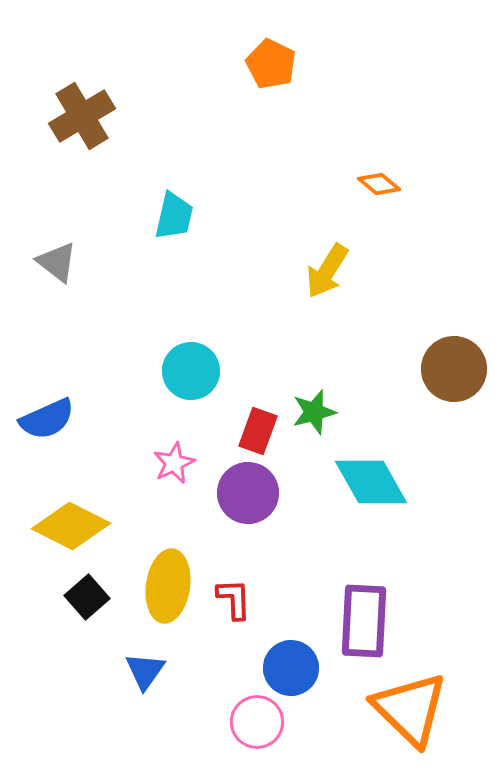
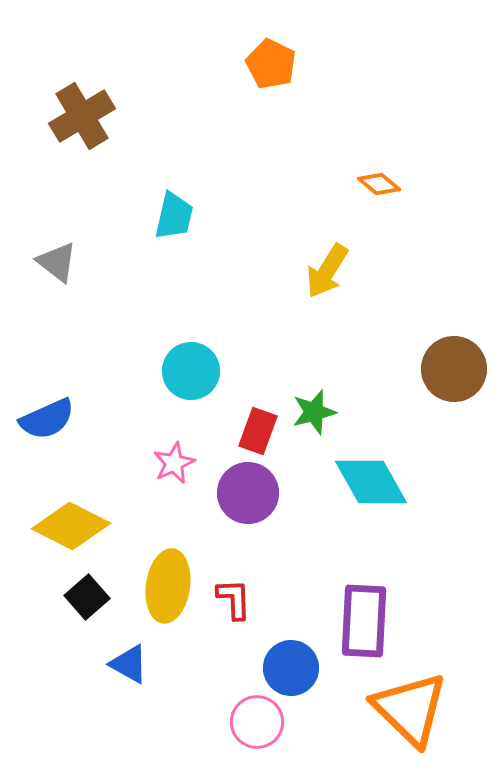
blue triangle: moved 16 px left, 7 px up; rotated 36 degrees counterclockwise
